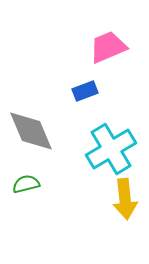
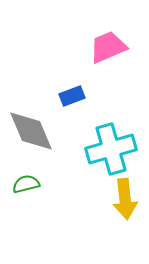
blue rectangle: moved 13 px left, 5 px down
cyan cross: rotated 15 degrees clockwise
